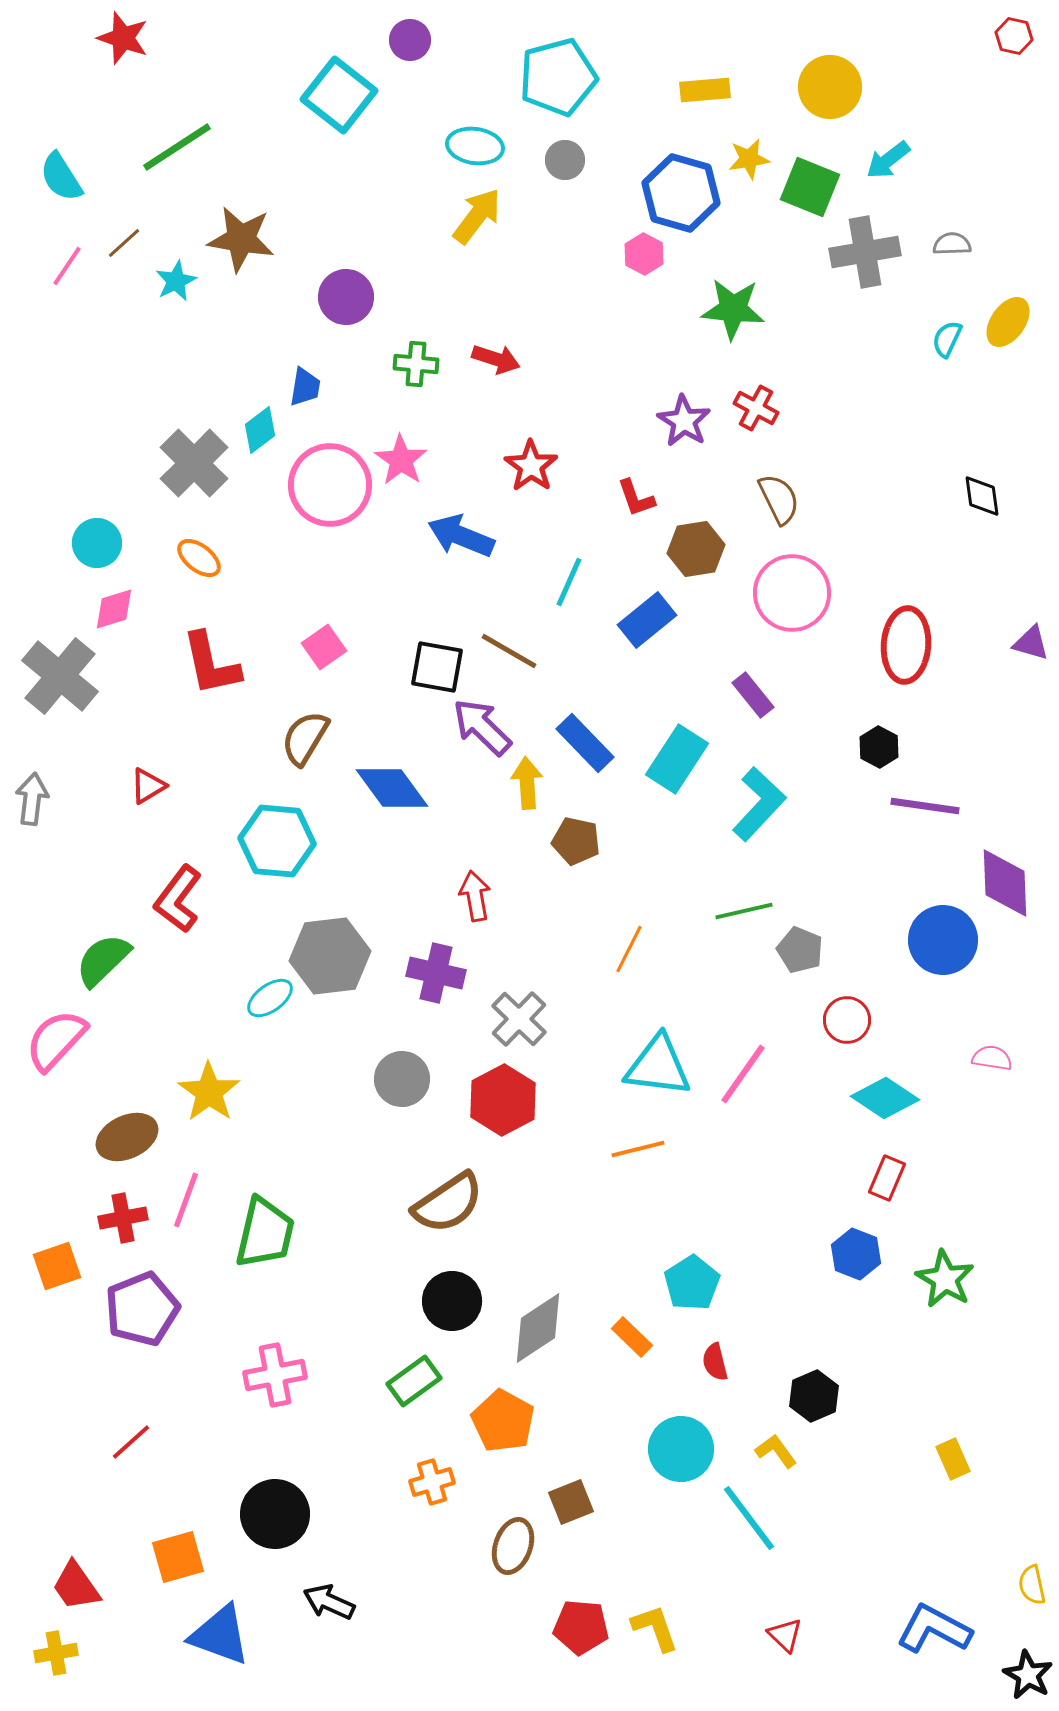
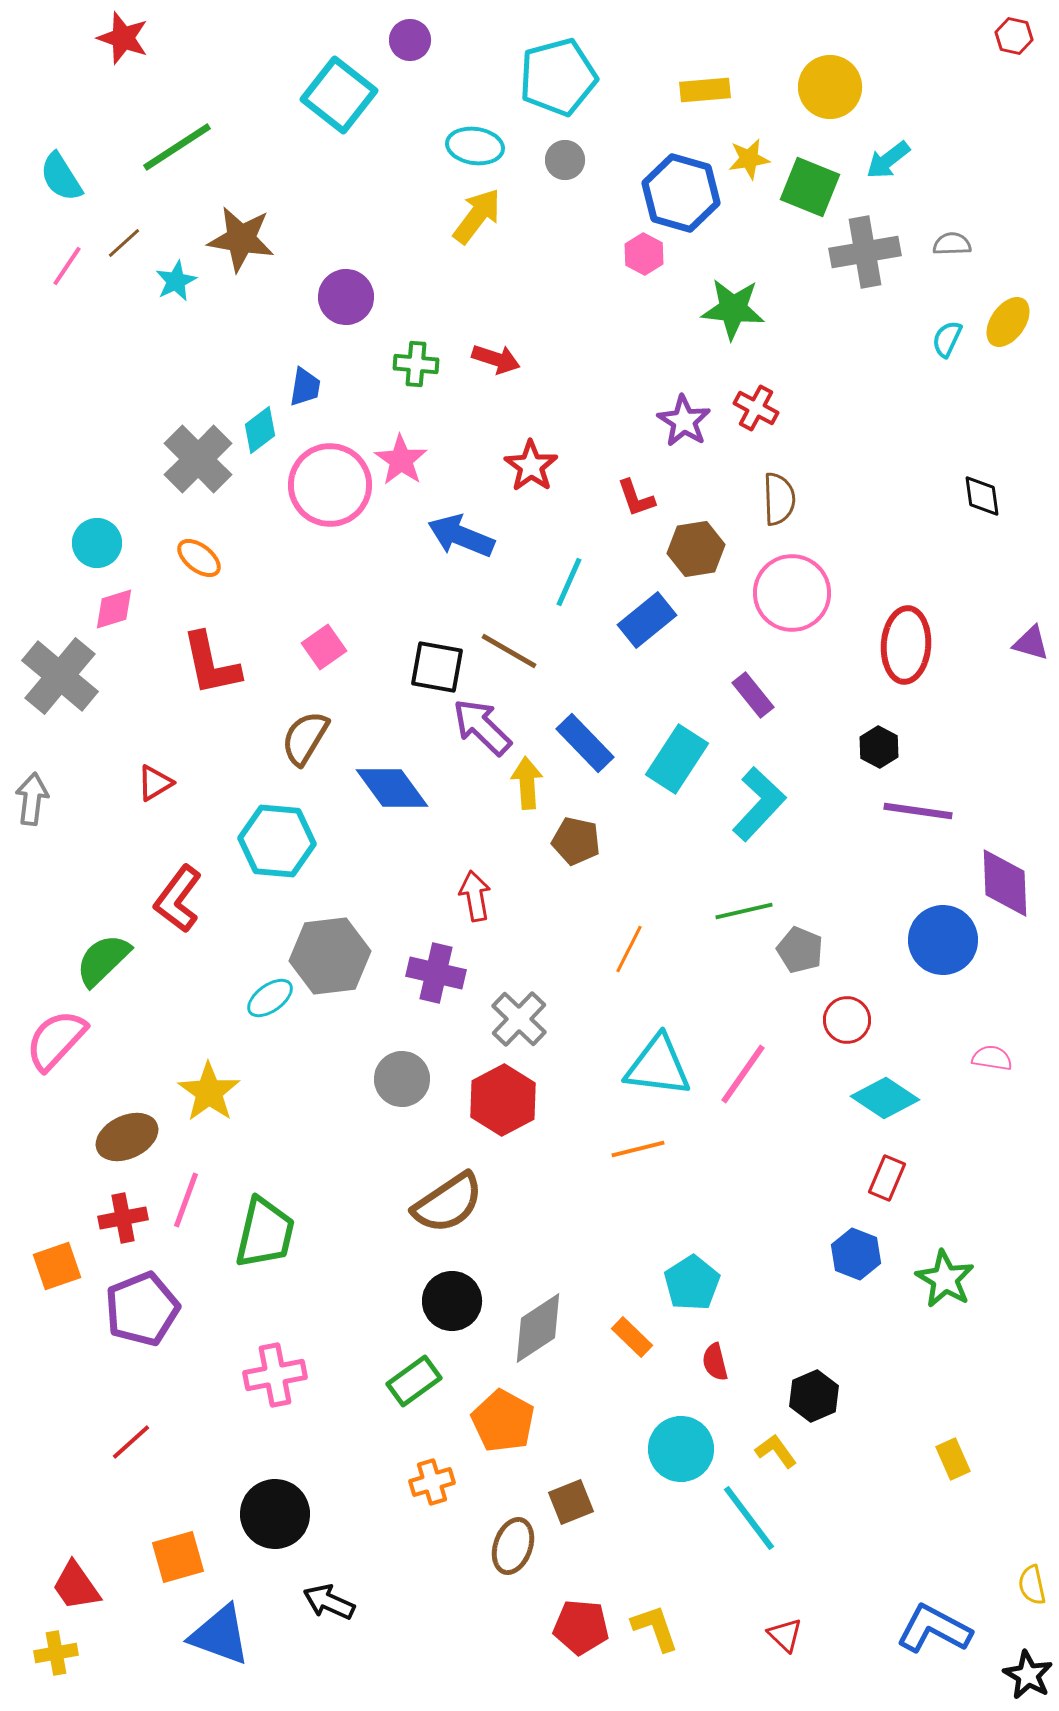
gray cross at (194, 463): moved 4 px right, 4 px up
brown semicircle at (779, 499): rotated 24 degrees clockwise
red triangle at (148, 786): moved 7 px right, 3 px up
purple line at (925, 806): moved 7 px left, 5 px down
